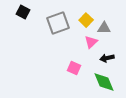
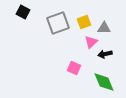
yellow square: moved 2 px left, 2 px down; rotated 24 degrees clockwise
black arrow: moved 2 px left, 4 px up
